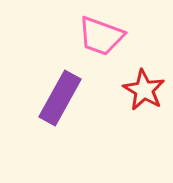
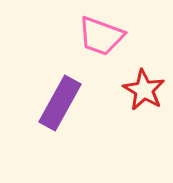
purple rectangle: moved 5 px down
